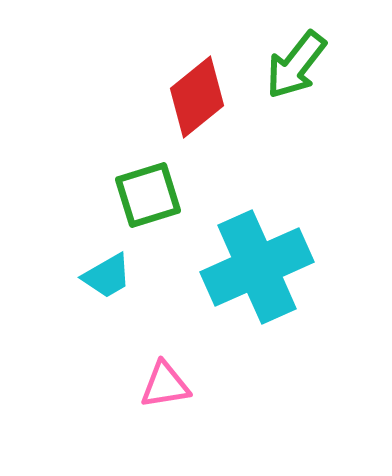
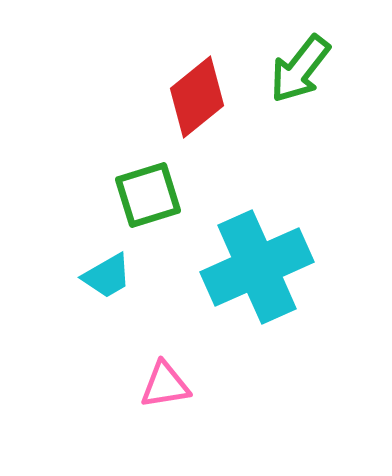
green arrow: moved 4 px right, 4 px down
